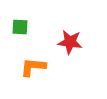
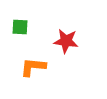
red star: moved 4 px left, 1 px up
